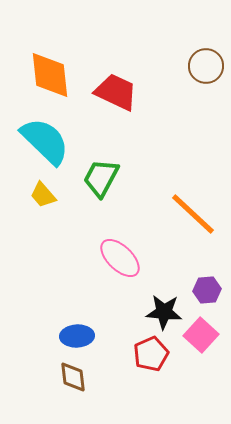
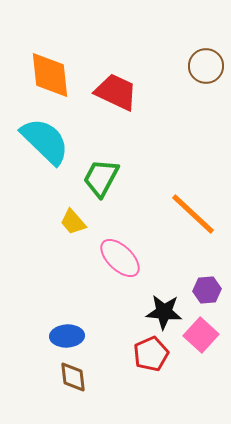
yellow trapezoid: moved 30 px right, 27 px down
blue ellipse: moved 10 px left
